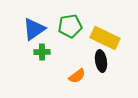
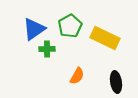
green pentagon: rotated 20 degrees counterclockwise
green cross: moved 5 px right, 3 px up
black ellipse: moved 15 px right, 21 px down
orange semicircle: rotated 24 degrees counterclockwise
